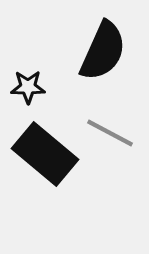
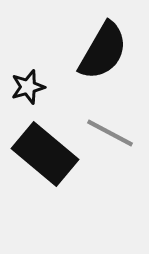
black semicircle: rotated 6 degrees clockwise
black star: rotated 16 degrees counterclockwise
